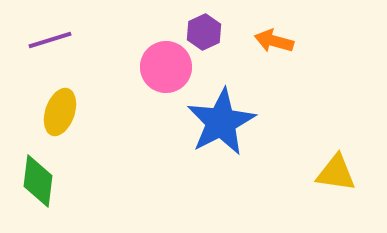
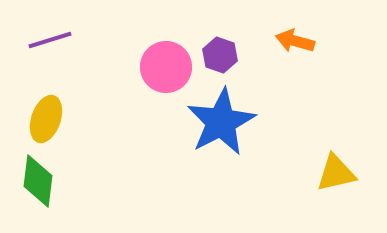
purple hexagon: moved 16 px right, 23 px down; rotated 16 degrees counterclockwise
orange arrow: moved 21 px right
yellow ellipse: moved 14 px left, 7 px down
yellow triangle: rotated 21 degrees counterclockwise
